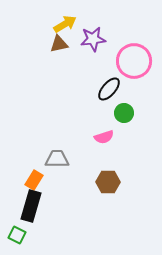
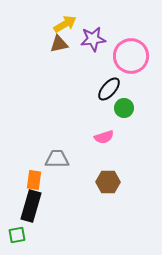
pink circle: moved 3 px left, 5 px up
green circle: moved 5 px up
orange rectangle: rotated 24 degrees counterclockwise
green square: rotated 36 degrees counterclockwise
